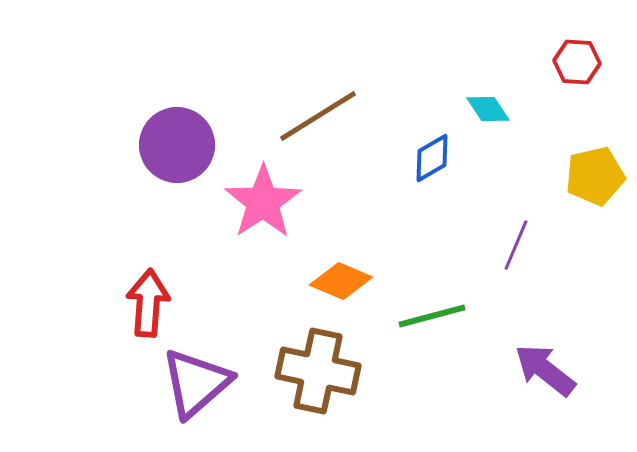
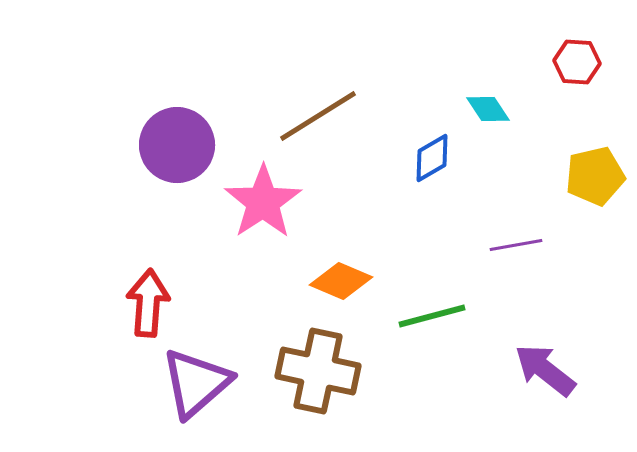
purple line: rotated 57 degrees clockwise
